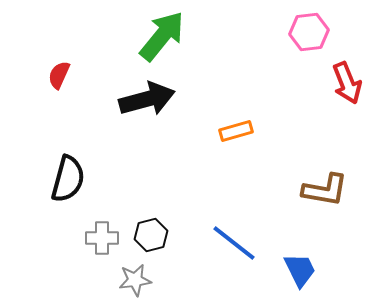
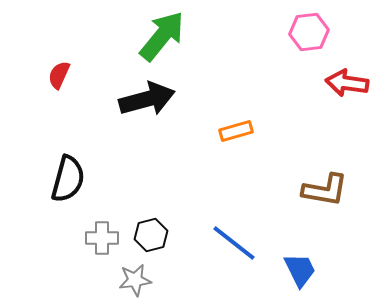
red arrow: rotated 120 degrees clockwise
